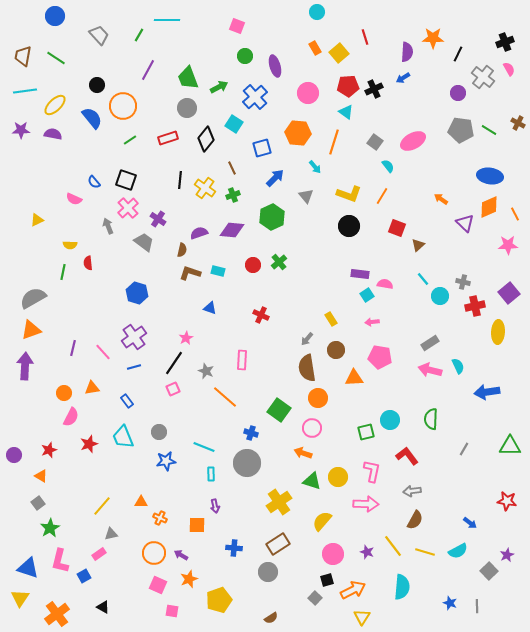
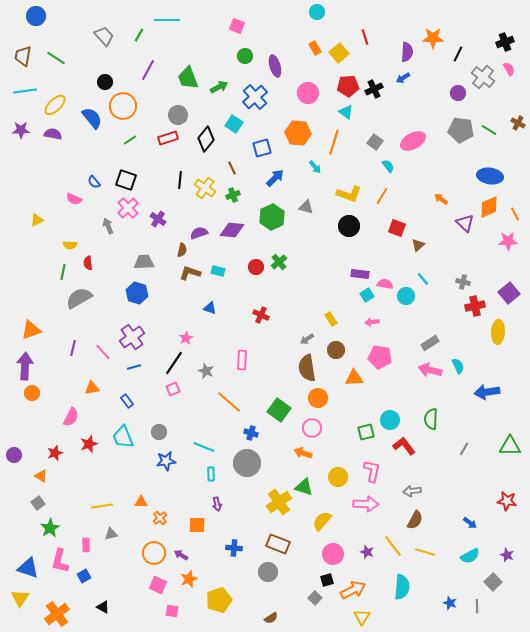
blue circle at (55, 16): moved 19 px left
gray trapezoid at (99, 35): moved 5 px right, 1 px down
black circle at (97, 85): moved 8 px right, 3 px up
gray circle at (187, 108): moved 9 px left, 7 px down
gray triangle at (306, 196): moved 11 px down; rotated 35 degrees counterclockwise
gray trapezoid at (144, 242): moved 20 px down; rotated 40 degrees counterclockwise
pink star at (508, 245): moved 4 px up
red circle at (253, 265): moved 3 px right, 2 px down
cyan circle at (440, 296): moved 34 px left
gray semicircle at (33, 298): moved 46 px right
purple cross at (134, 337): moved 2 px left
gray arrow at (307, 339): rotated 16 degrees clockwise
orange circle at (64, 393): moved 32 px left
orange line at (225, 397): moved 4 px right, 5 px down
red star at (49, 450): moved 6 px right, 3 px down
red L-shape at (407, 456): moved 3 px left, 10 px up
green triangle at (312, 481): moved 8 px left, 6 px down
yellow line at (102, 506): rotated 40 degrees clockwise
purple arrow at (215, 506): moved 2 px right, 2 px up
orange cross at (160, 518): rotated 24 degrees clockwise
brown rectangle at (278, 544): rotated 55 degrees clockwise
cyan semicircle at (458, 551): moved 12 px right, 5 px down
pink rectangle at (99, 554): moved 13 px left, 9 px up; rotated 56 degrees counterclockwise
purple star at (507, 555): rotated 24 degrees counterclockwise
gray square at (489, 571): moved 4 px right, 11 px down
